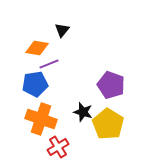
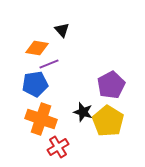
black triangle: rotated 21 degrees counterclockwise
purple pentagon: rotated 24 degrees clockwise
yellow pentagon: moved 3 px up
